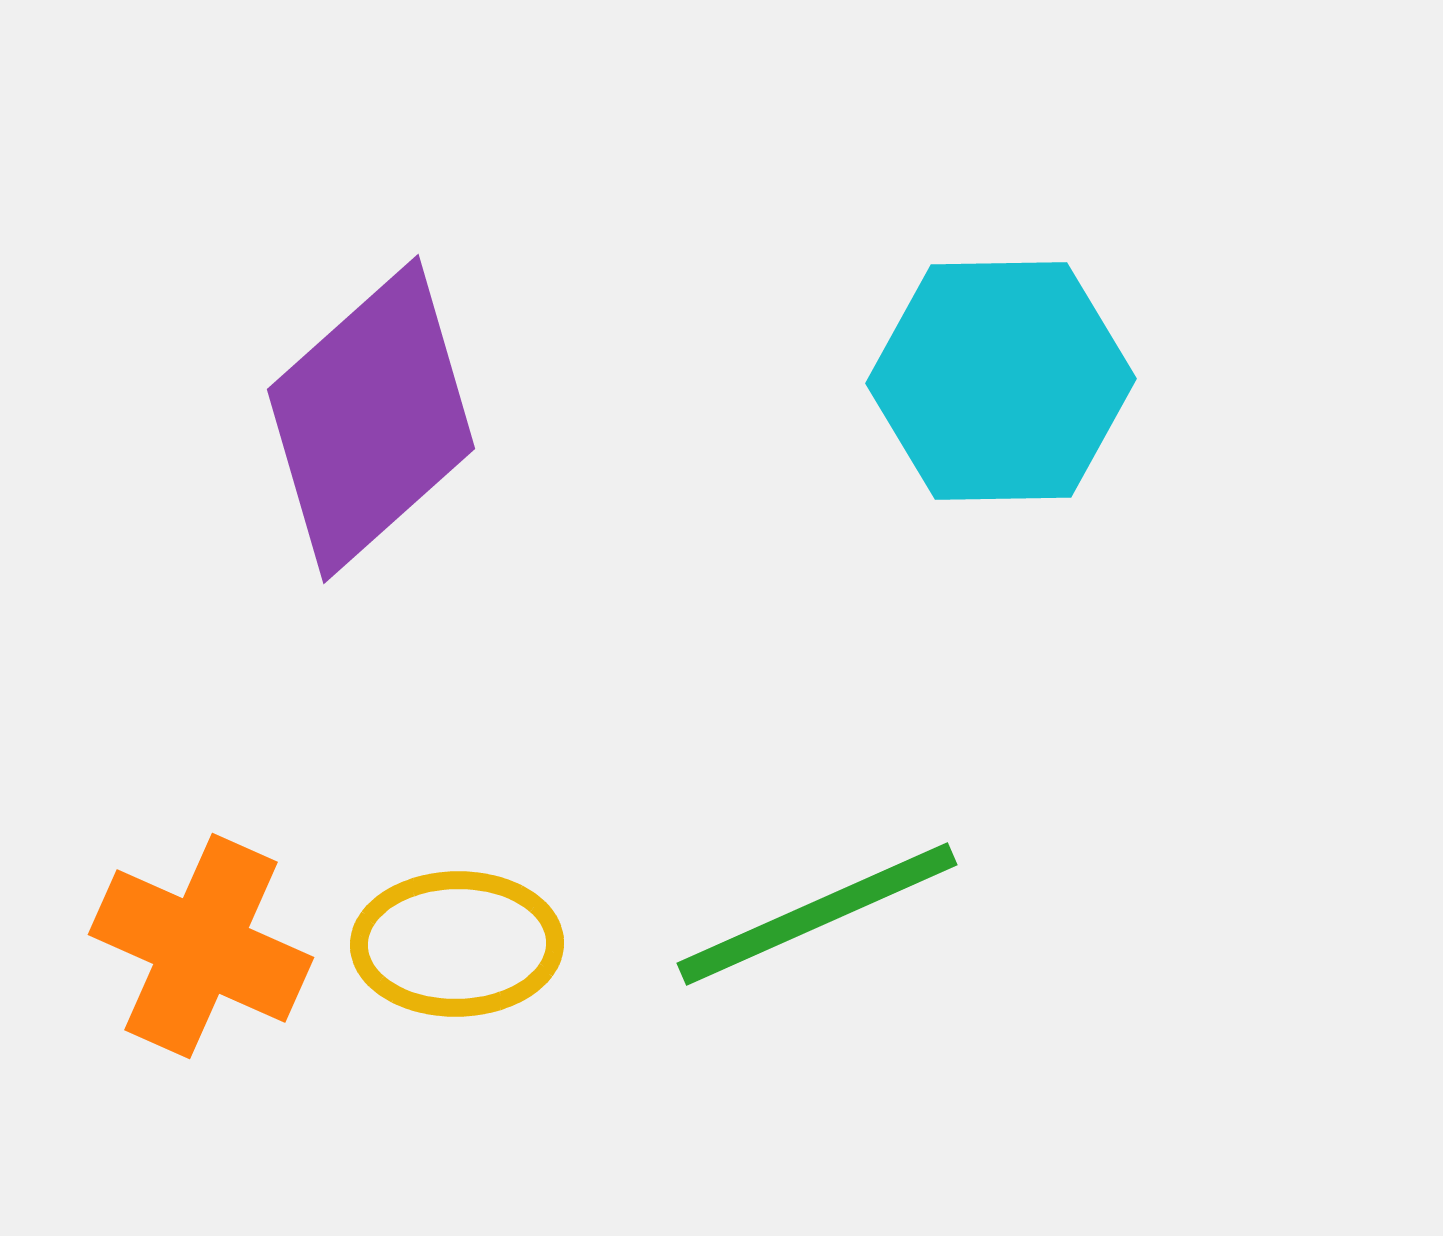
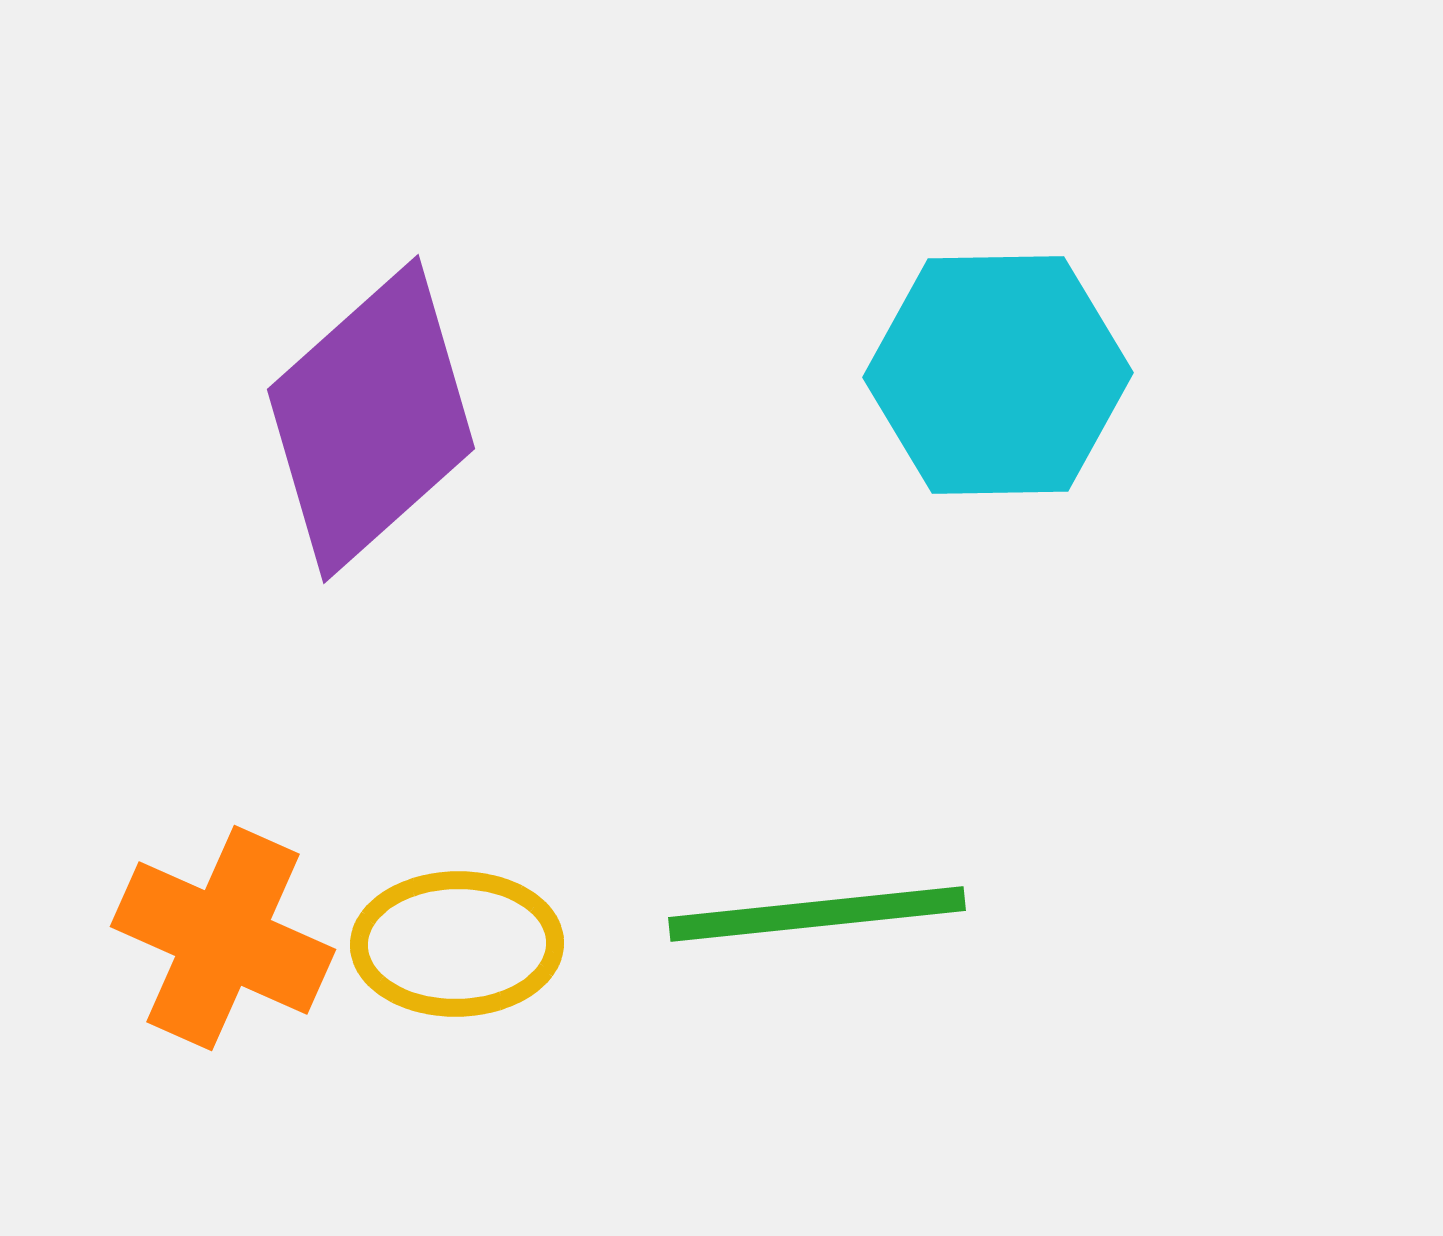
cyan hexagon: moved 3 px left, 6 px up
green line: rotated 18 degrees clockwise
orange cross: moved 22 px right, 8 px up
